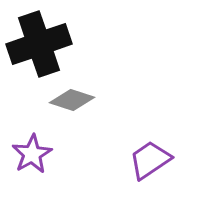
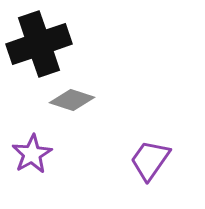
purple trapezoid: rotated 21 degrees counterclockwise
